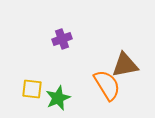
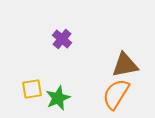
purple cross: rotated 30 degrees counterclockwise
orange semicircle: moved 9 px right, 9 px down; rotated 116 degrees counterclockwise
yellow square: rotated 15 degrees counterclockwise
